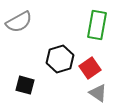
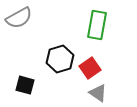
gray semicircle: moved 4 px up
